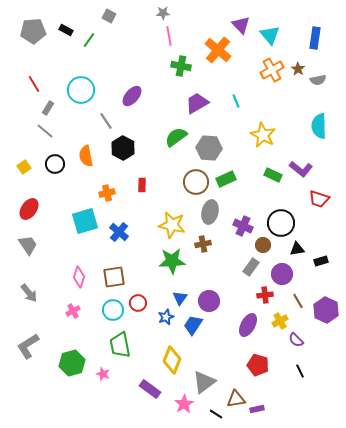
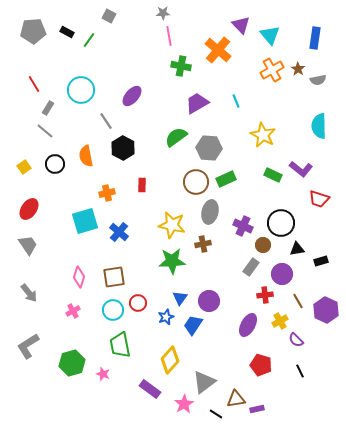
black rectangle at (66, 30): moved 1 px right, 2 px down
yellow diamond at (172, 360): moved 2 px left; rotated 20 degrees clockwise
red pentagon at (258, 365): moved 3 px right
